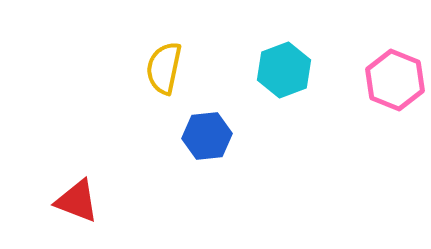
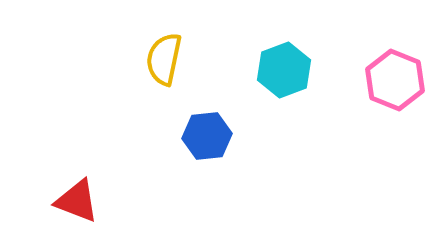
yellow semicircle: moved 9 px up
